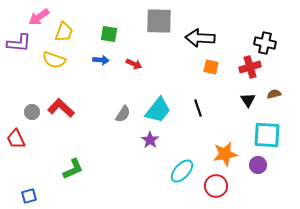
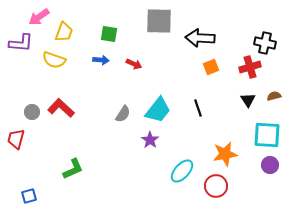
purple L-shape: moved 2 px right
orange square: rotated 35 degrees counterclockwise
brown semicircle: moved 2 px down
red trapezoid: rotated 40 degrees clockwise
purple circle: moved 12 px right
